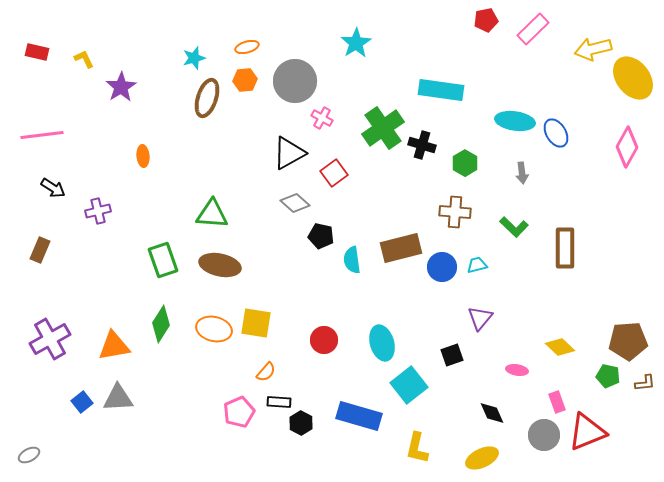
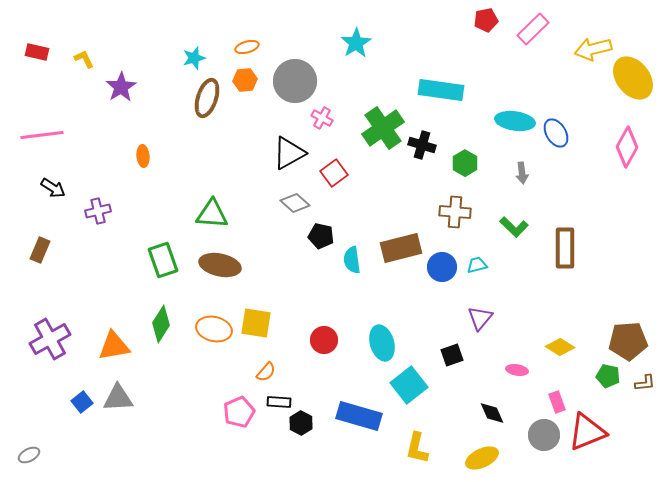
yellow diamond at (560, 347): rotated 12 degrees counterclockwise
